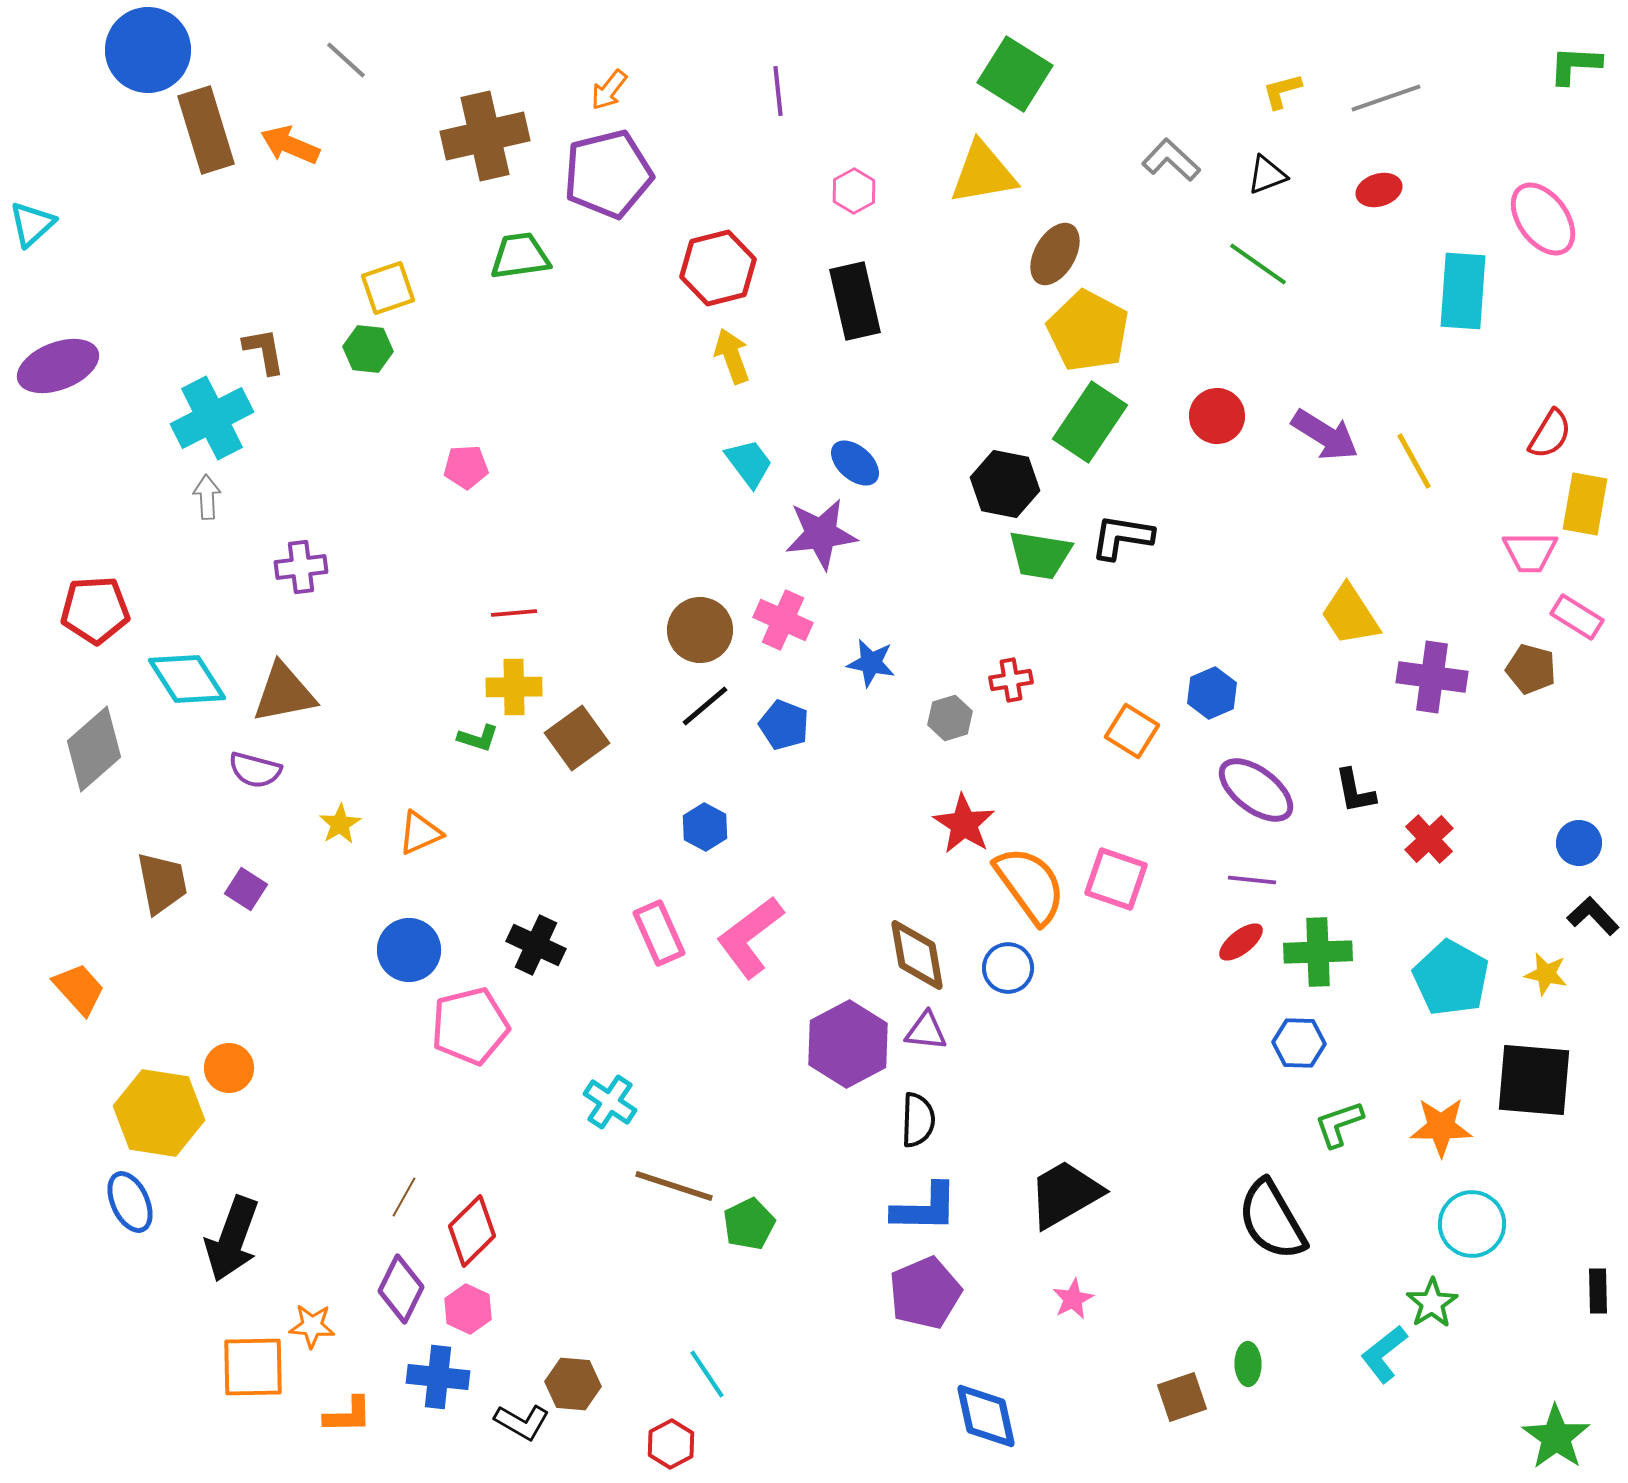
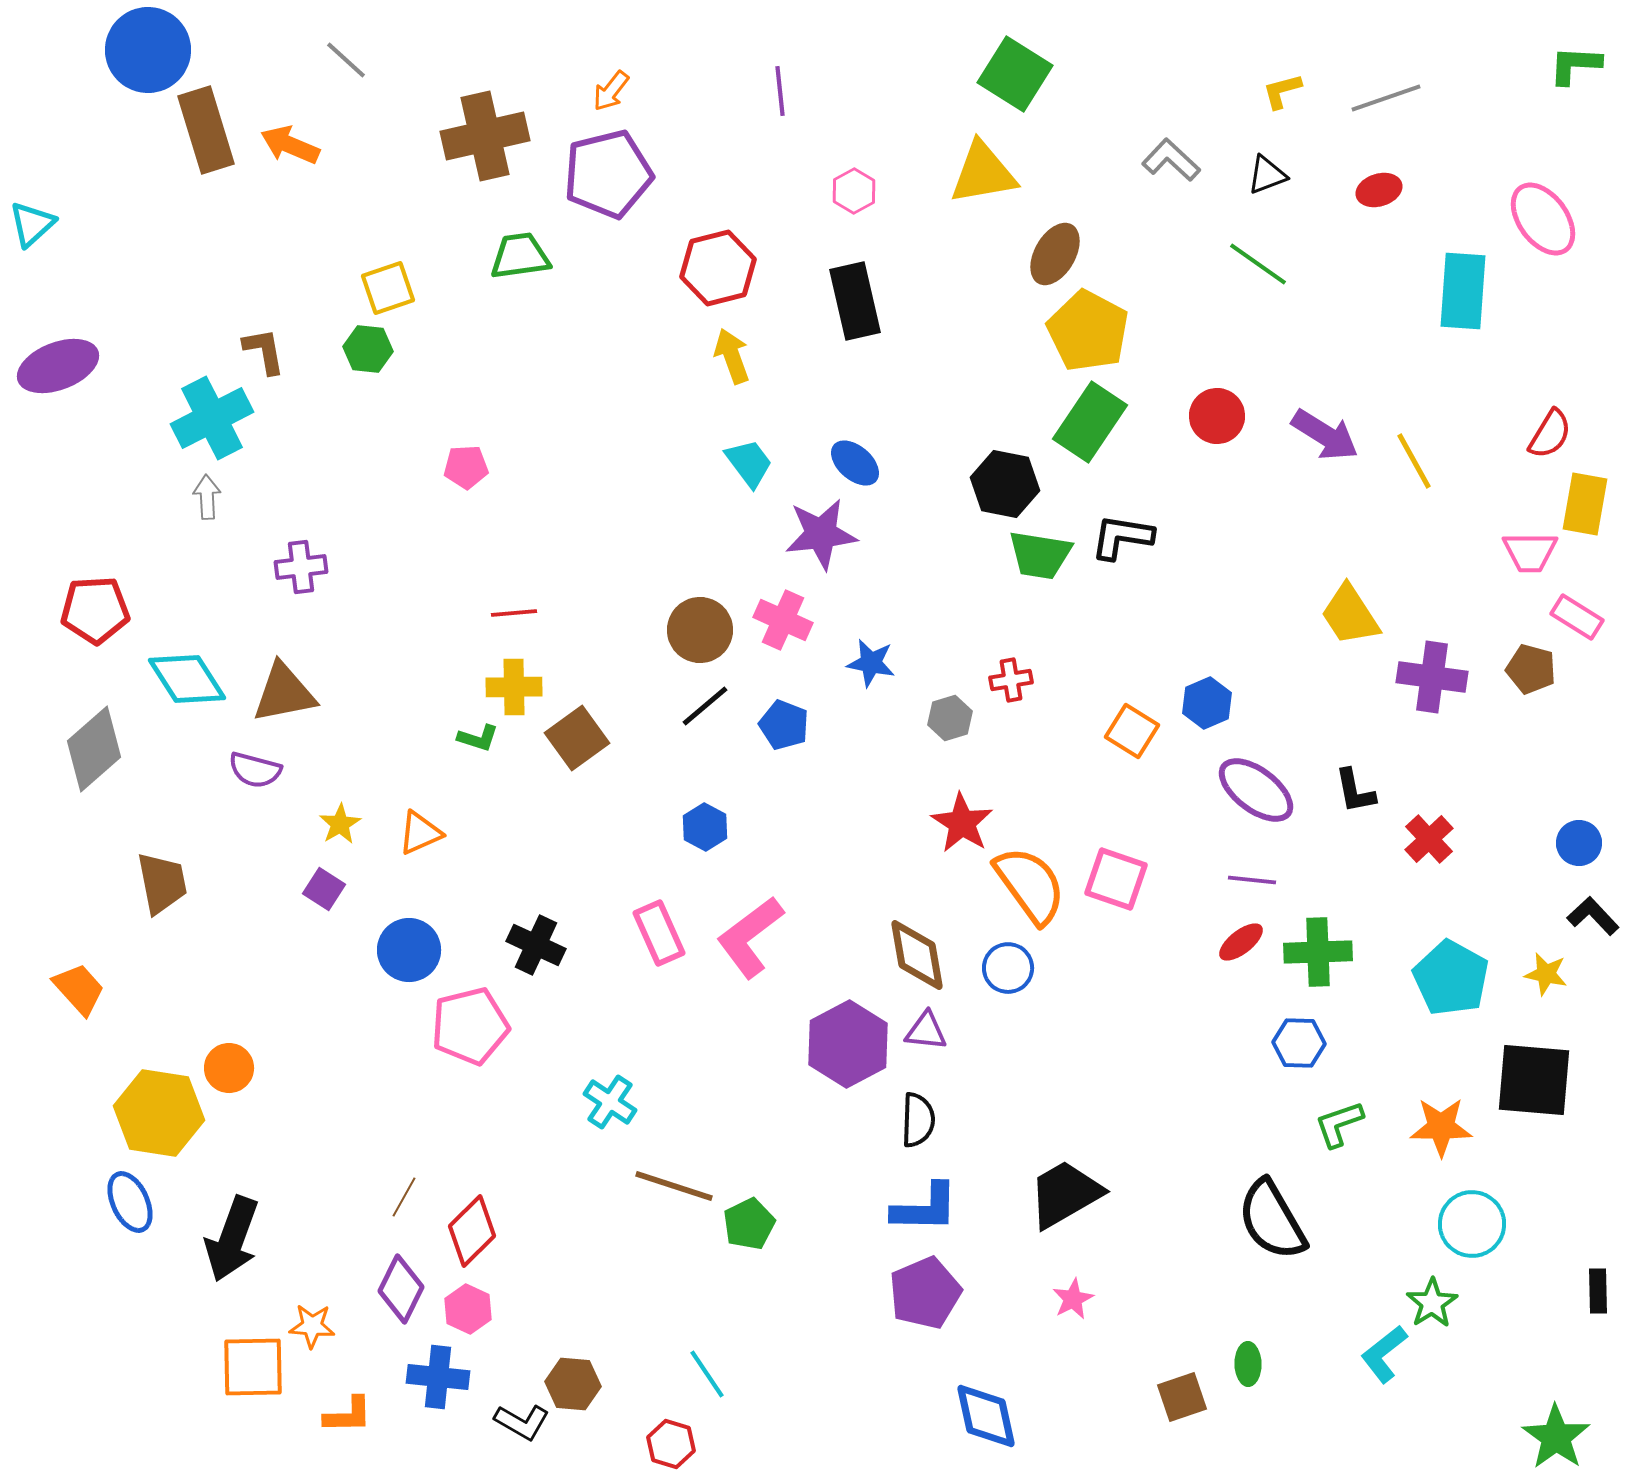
orange arrow at (609, 90): moved 2 px right, 1 px down
purple line at (778, 91): moved 2 px right
blue hexagon at (1212, 693): moved 5 px left, 10 px down
red star at (964, 824): moved 2 px left, 1 px up
purple square at (246, 889): moved 78 px right
red hexagon at (671, 1444): rotated 15 degrees counterclockwise
